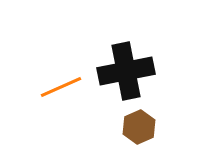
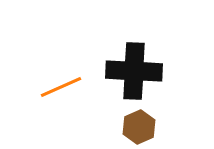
black cross: moved 8 px right; rotated 14 degrees clockwise
